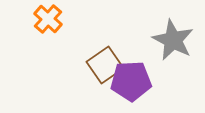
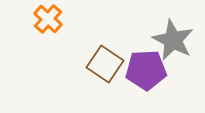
brown square: moved 1 px up; rotated 21 degrees counterclockwise
purple pentagon: moved 15 px right, 11 px up
